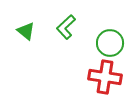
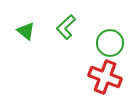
red cross: rotated 12 degrees clockwise
